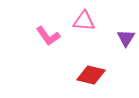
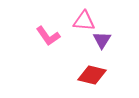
purple triangle: moved 24 px left, 2 px down
red diamond: moved 1 px right
